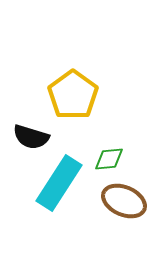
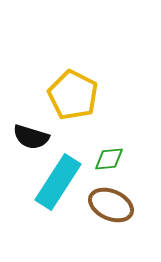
yellow pentagon: rotated 9 degrees counterclockwise
cyan rectangle: moved 1 px left, 1 px up
brown ellipse: moved 13 px left, 4 px down
